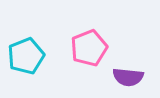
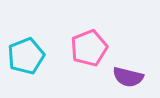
purple semicircle: rotated 8 degrees clockwise
